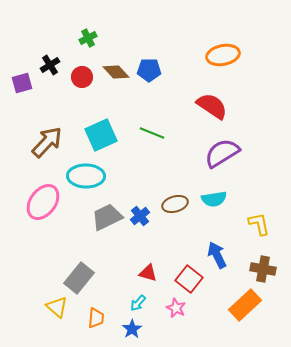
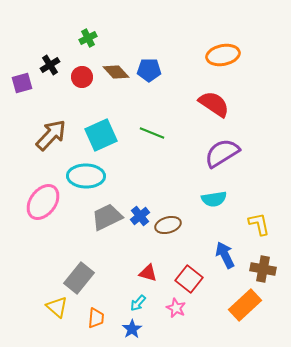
red semicircle: moved 2 px right, 2 px up
brown arrow: moved 4 px right, 7 px up
brown ellipse: moved 7 px left, 21 px down
blue arrow: moved 8 px right
